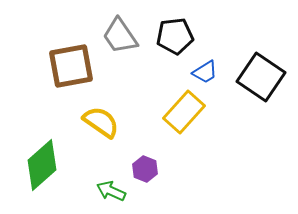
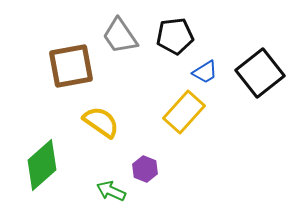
black square: moved 1 px left, 4 px up; rotated 18 degrees clockwise
